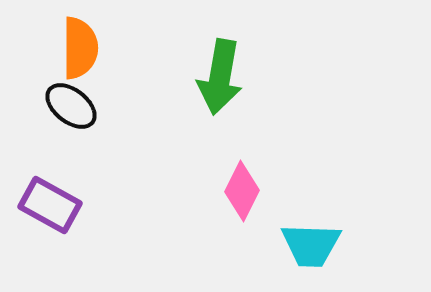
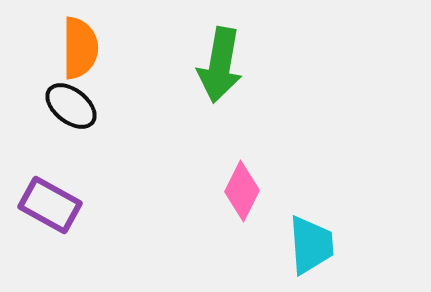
green arrow: moved 12 px up
cyan trapezoid: rotated 96 degrees counterclockwise
